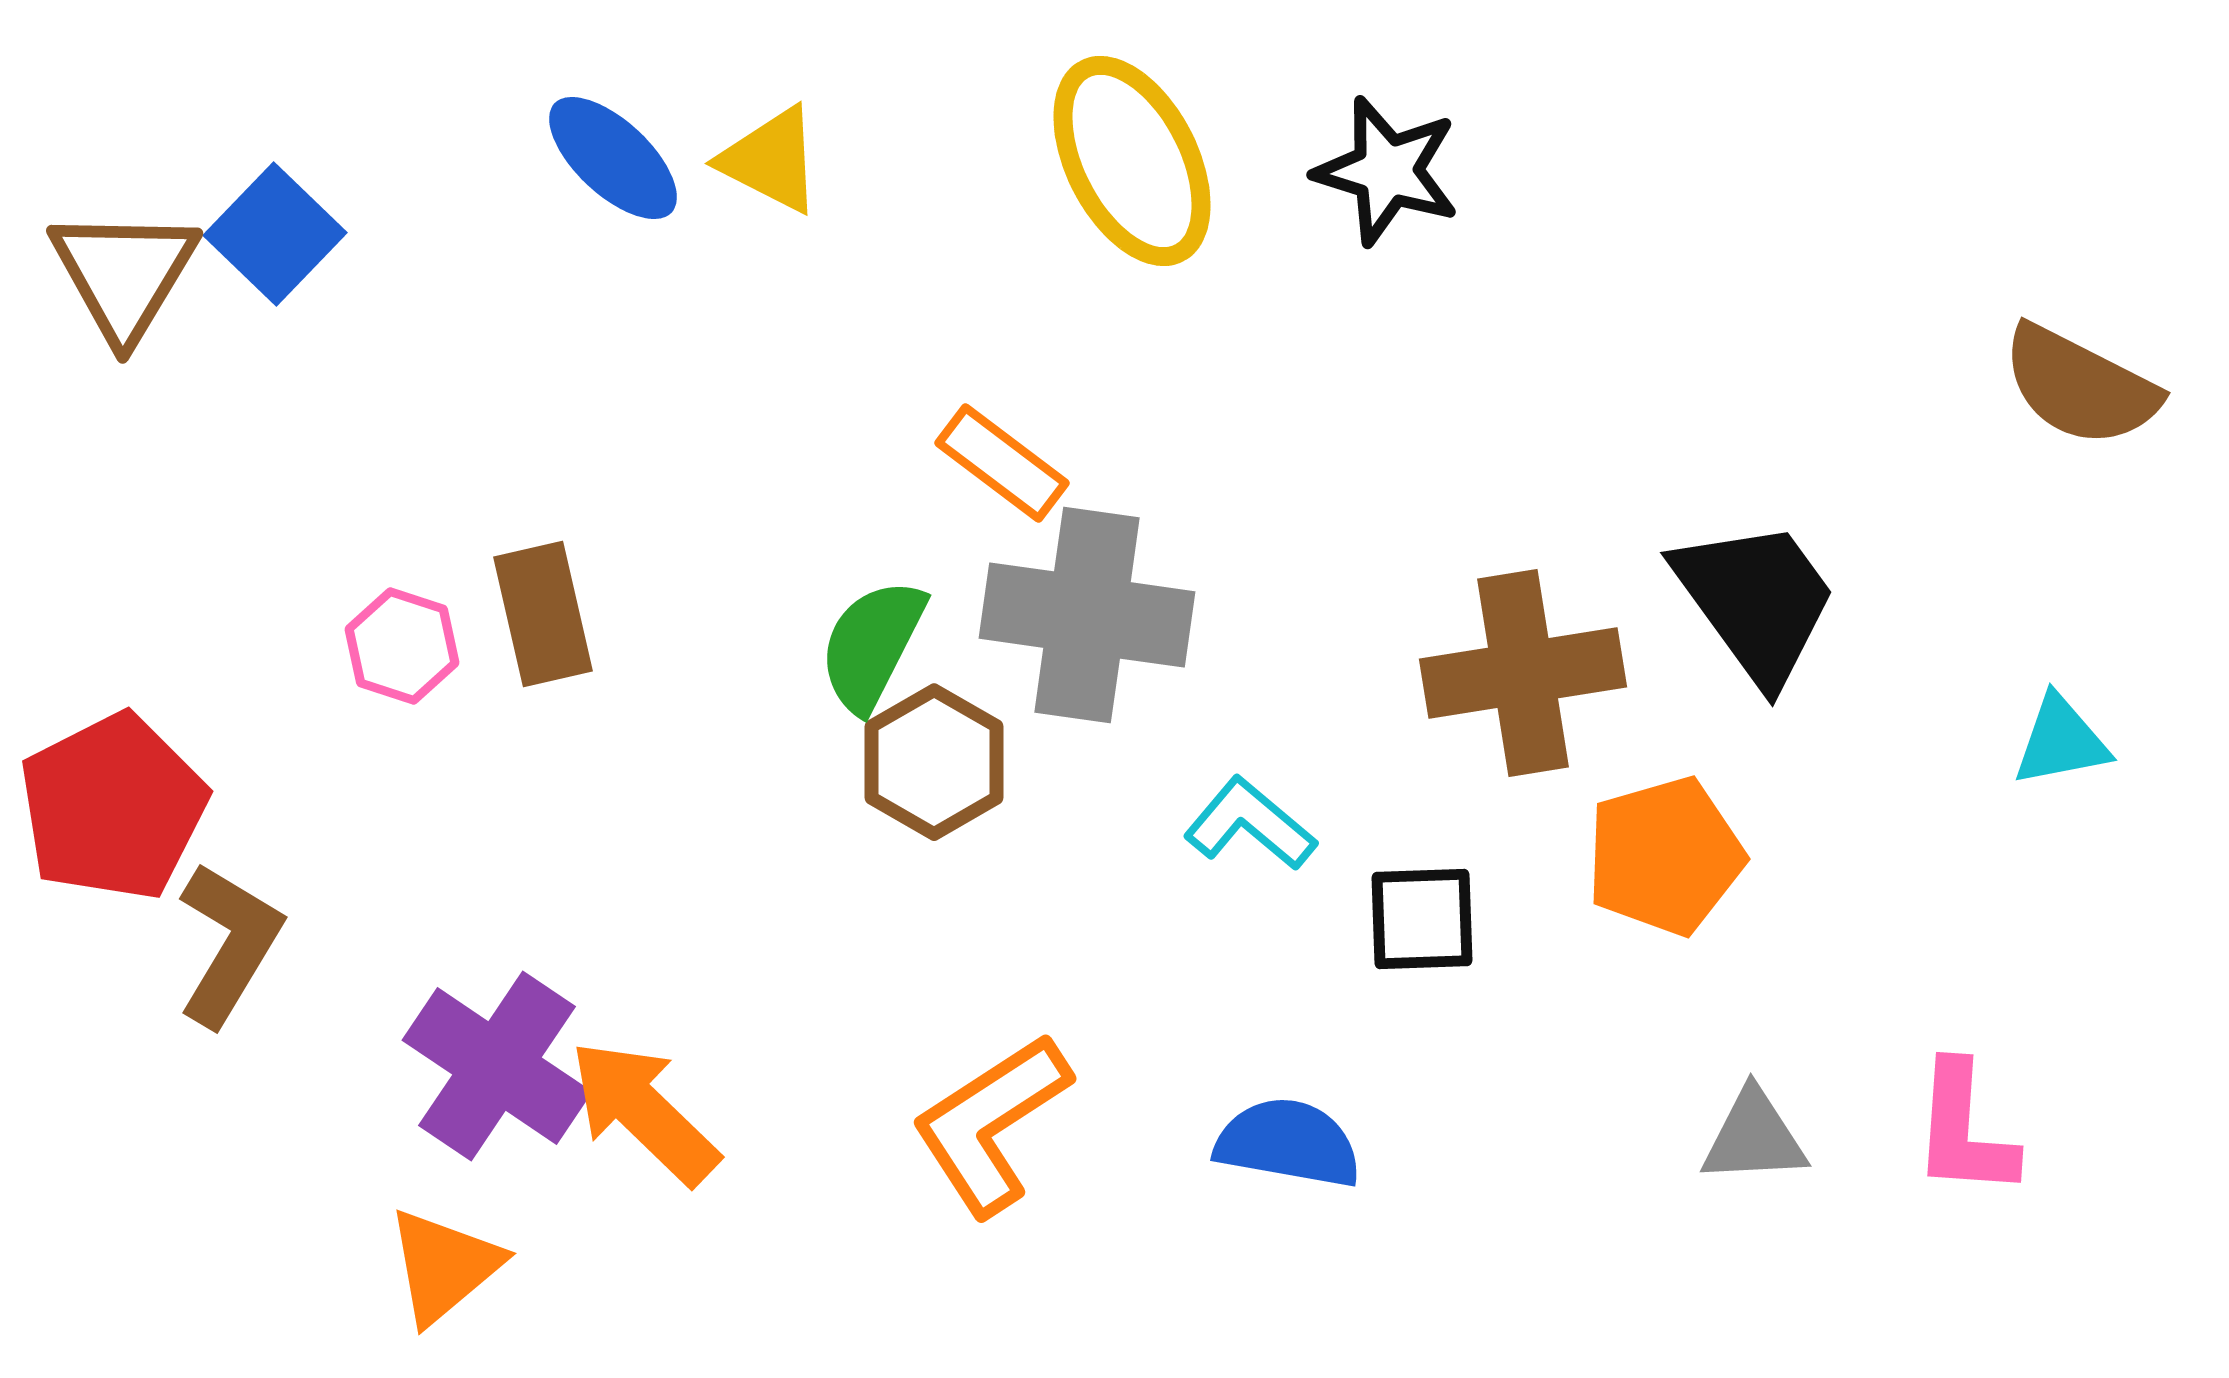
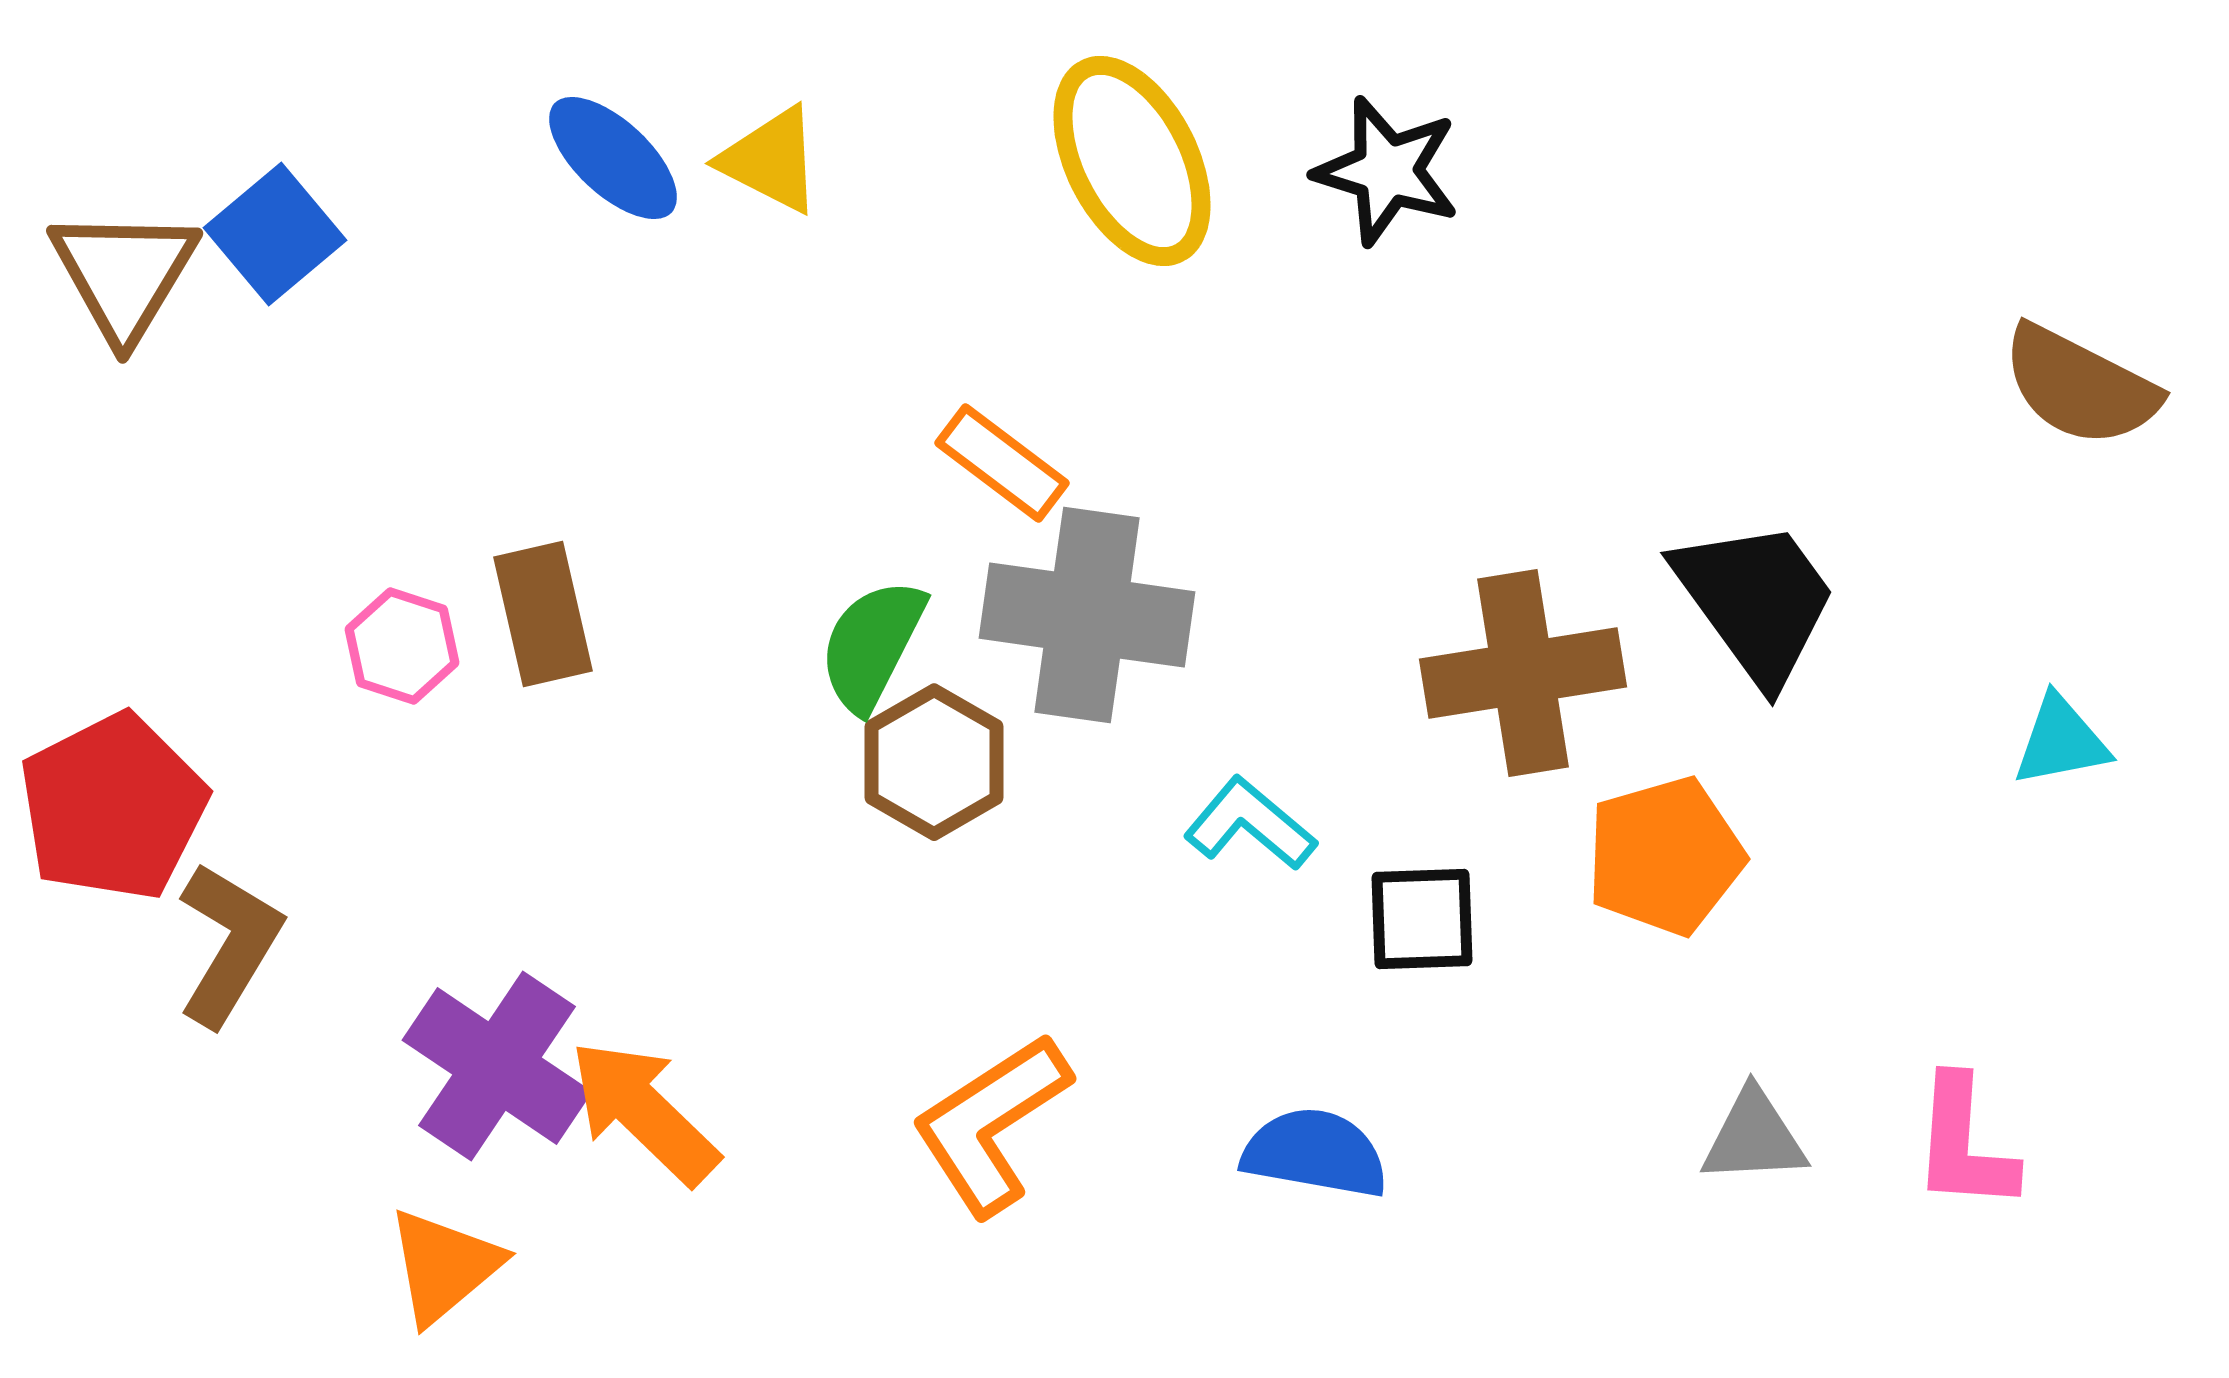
blue square: rotated 6 degrees clockwise
pink L-shape: moved 14 px down
blue semicircle: moved 27 px right, 10 px down
